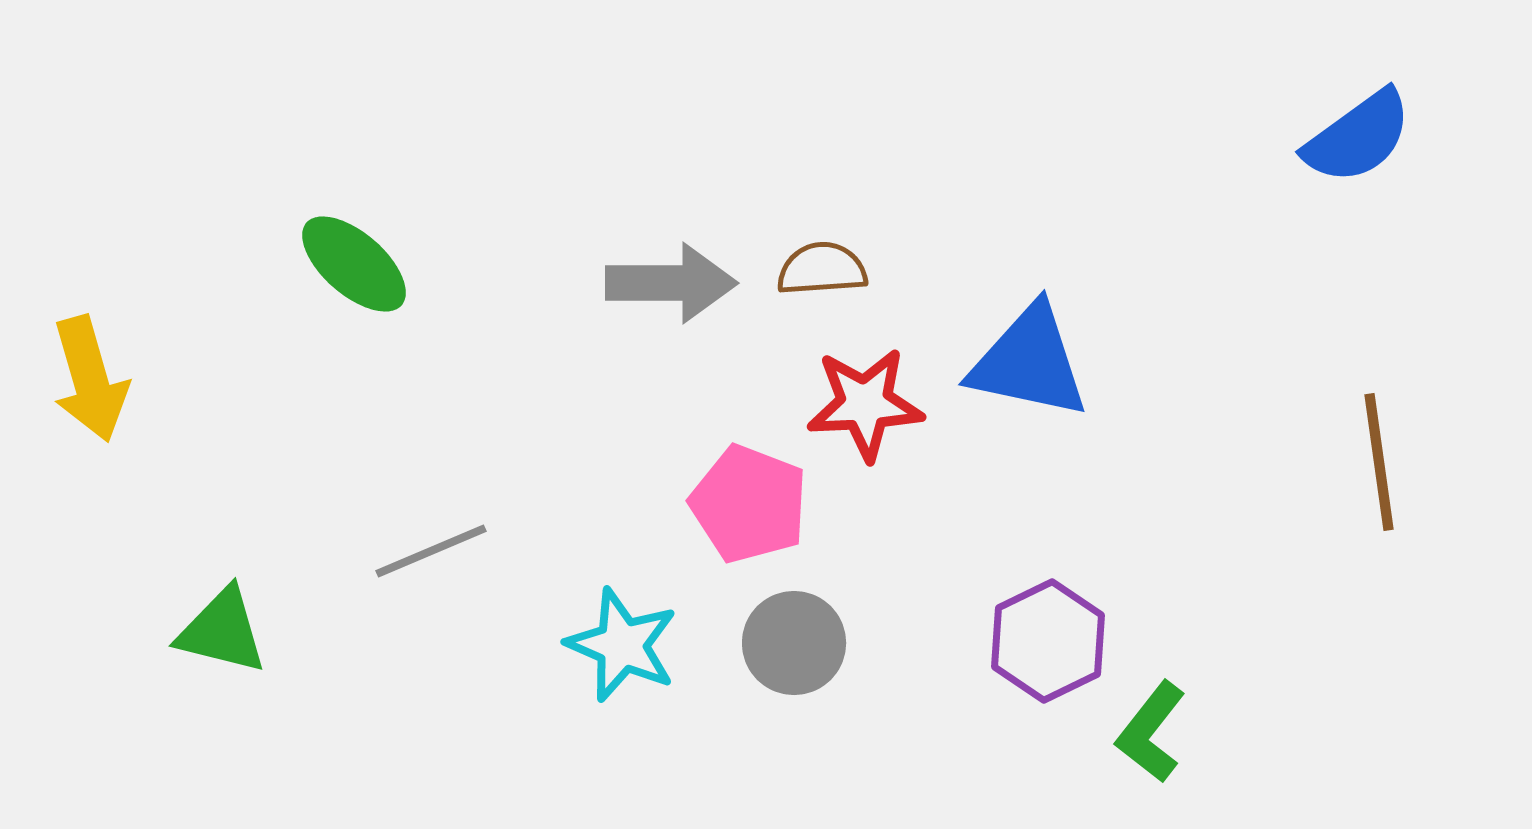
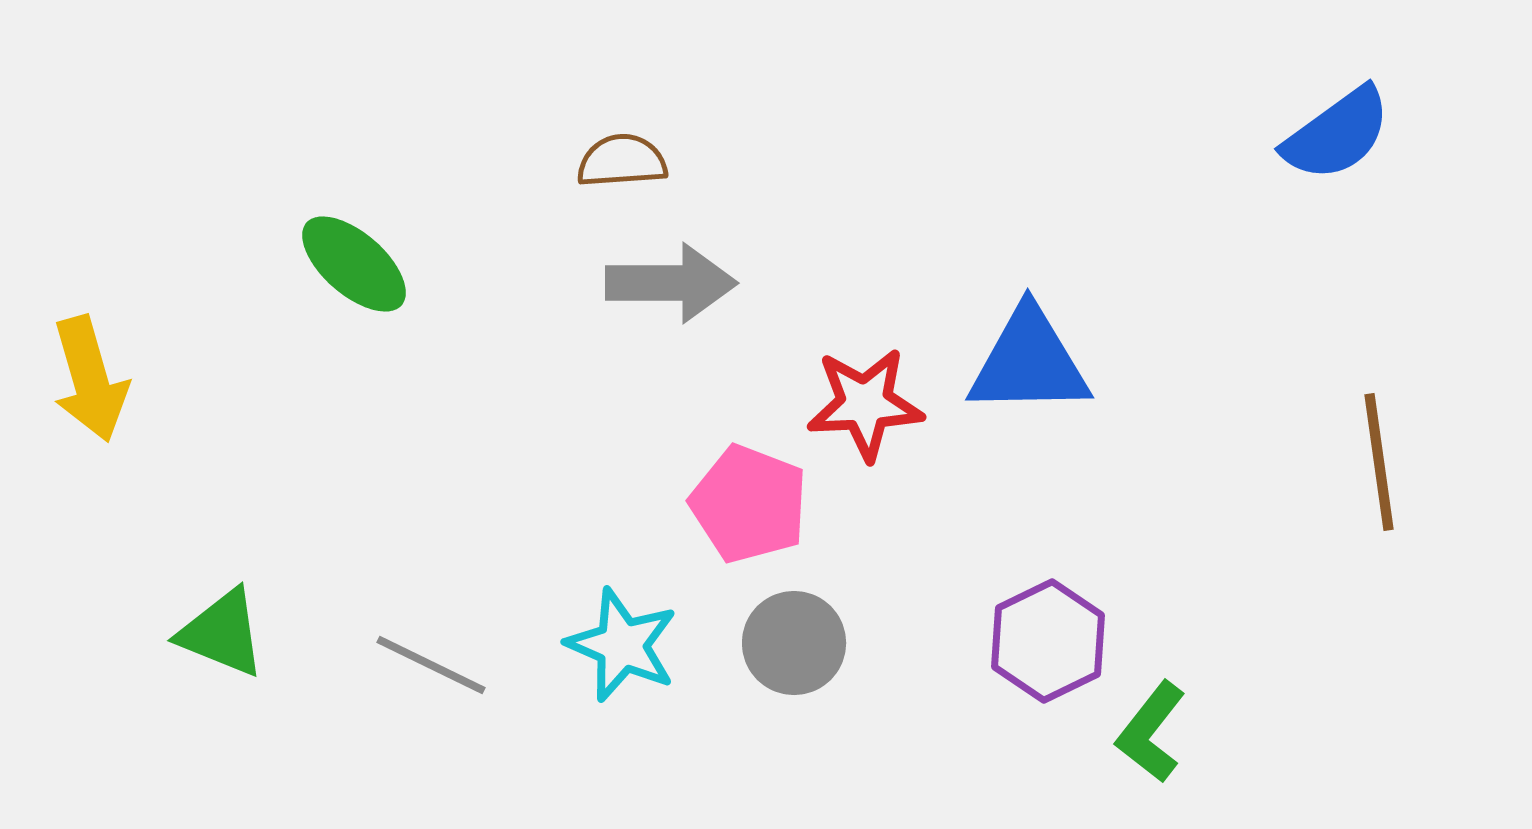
blue semicircle: moved 21 px left, 3 px up
brown semicircle: moved 200 px left, 108 px up
blue triangle: rotated 13 degrees counterclockwise
gray line: moved 114 px down; rotated 49 degrees clockwise
green triangle: moved 2 px down; rotated 8 degrees clockwise
